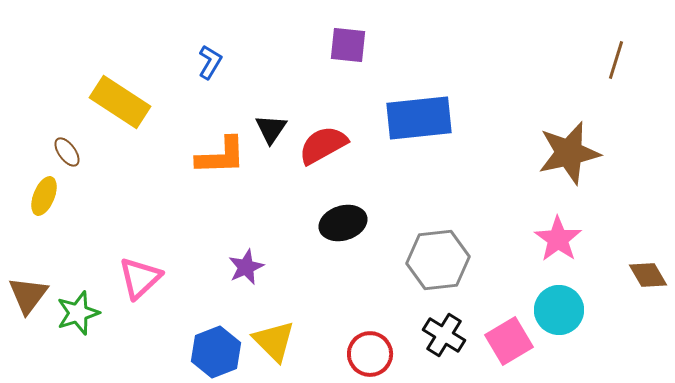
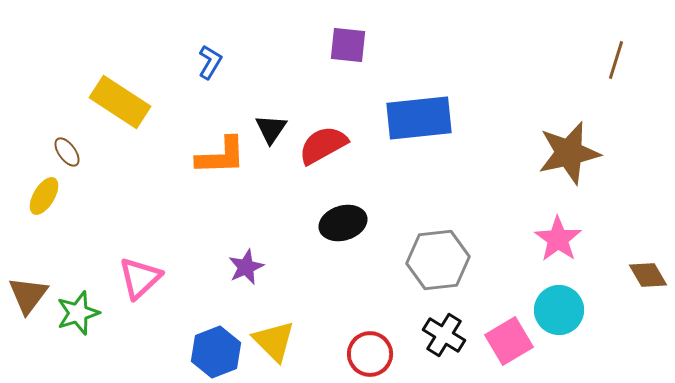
yellow ellipse: rotated 9 degrees clockwise
